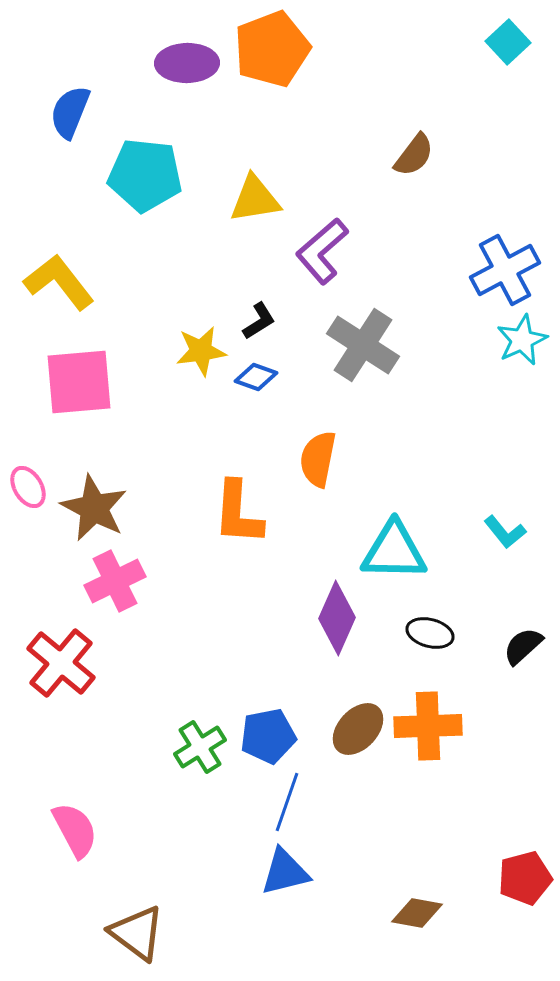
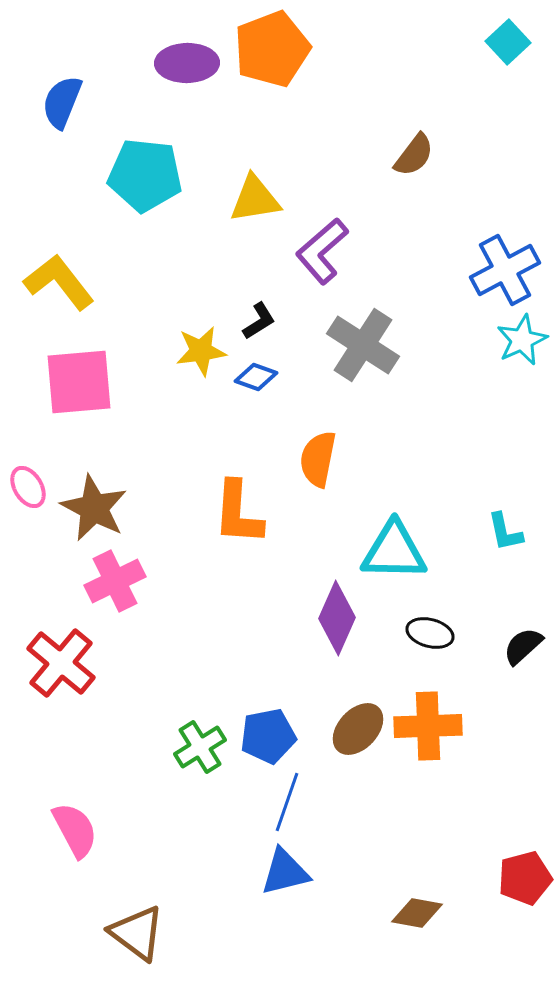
blue semicircle: moved 8 px left, 10 px up
cyan L-shape: rotated 27 degrees clockwise
